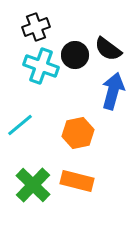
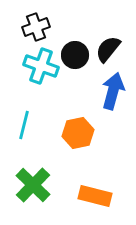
black semicircle: rotated 92 degrees clockwise
cyan line: moved 4 px right; rotated 36 degrees counterclockwise
orange rectangle: moved 18 px right, 15 px down
